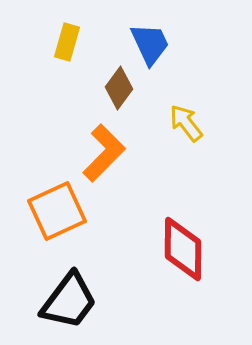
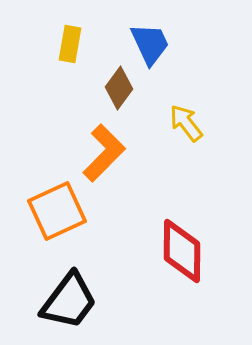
yellow rectangle: moved 3 px right, 2 px down; rotated 6 degrees counterclockwise
red diamond: moved 1 px left, 2 px down
